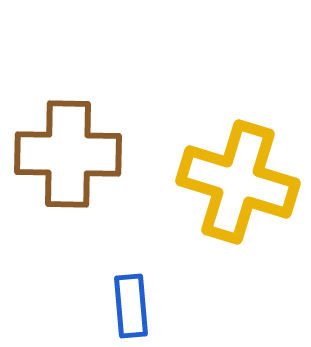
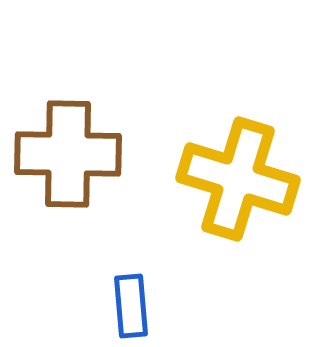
yellow cross: moved 3 px up
